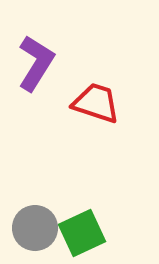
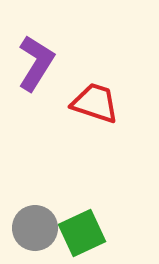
red trapezoid: moved 1 px left
